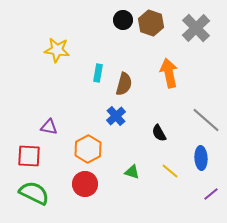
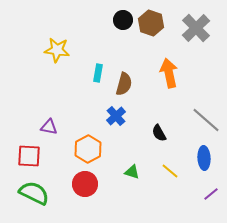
blue ellipse: moved 3 px right
